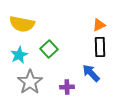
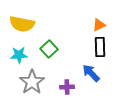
cyan star: rotated 24 degrees clockwise
gray star: moved 2 px right
